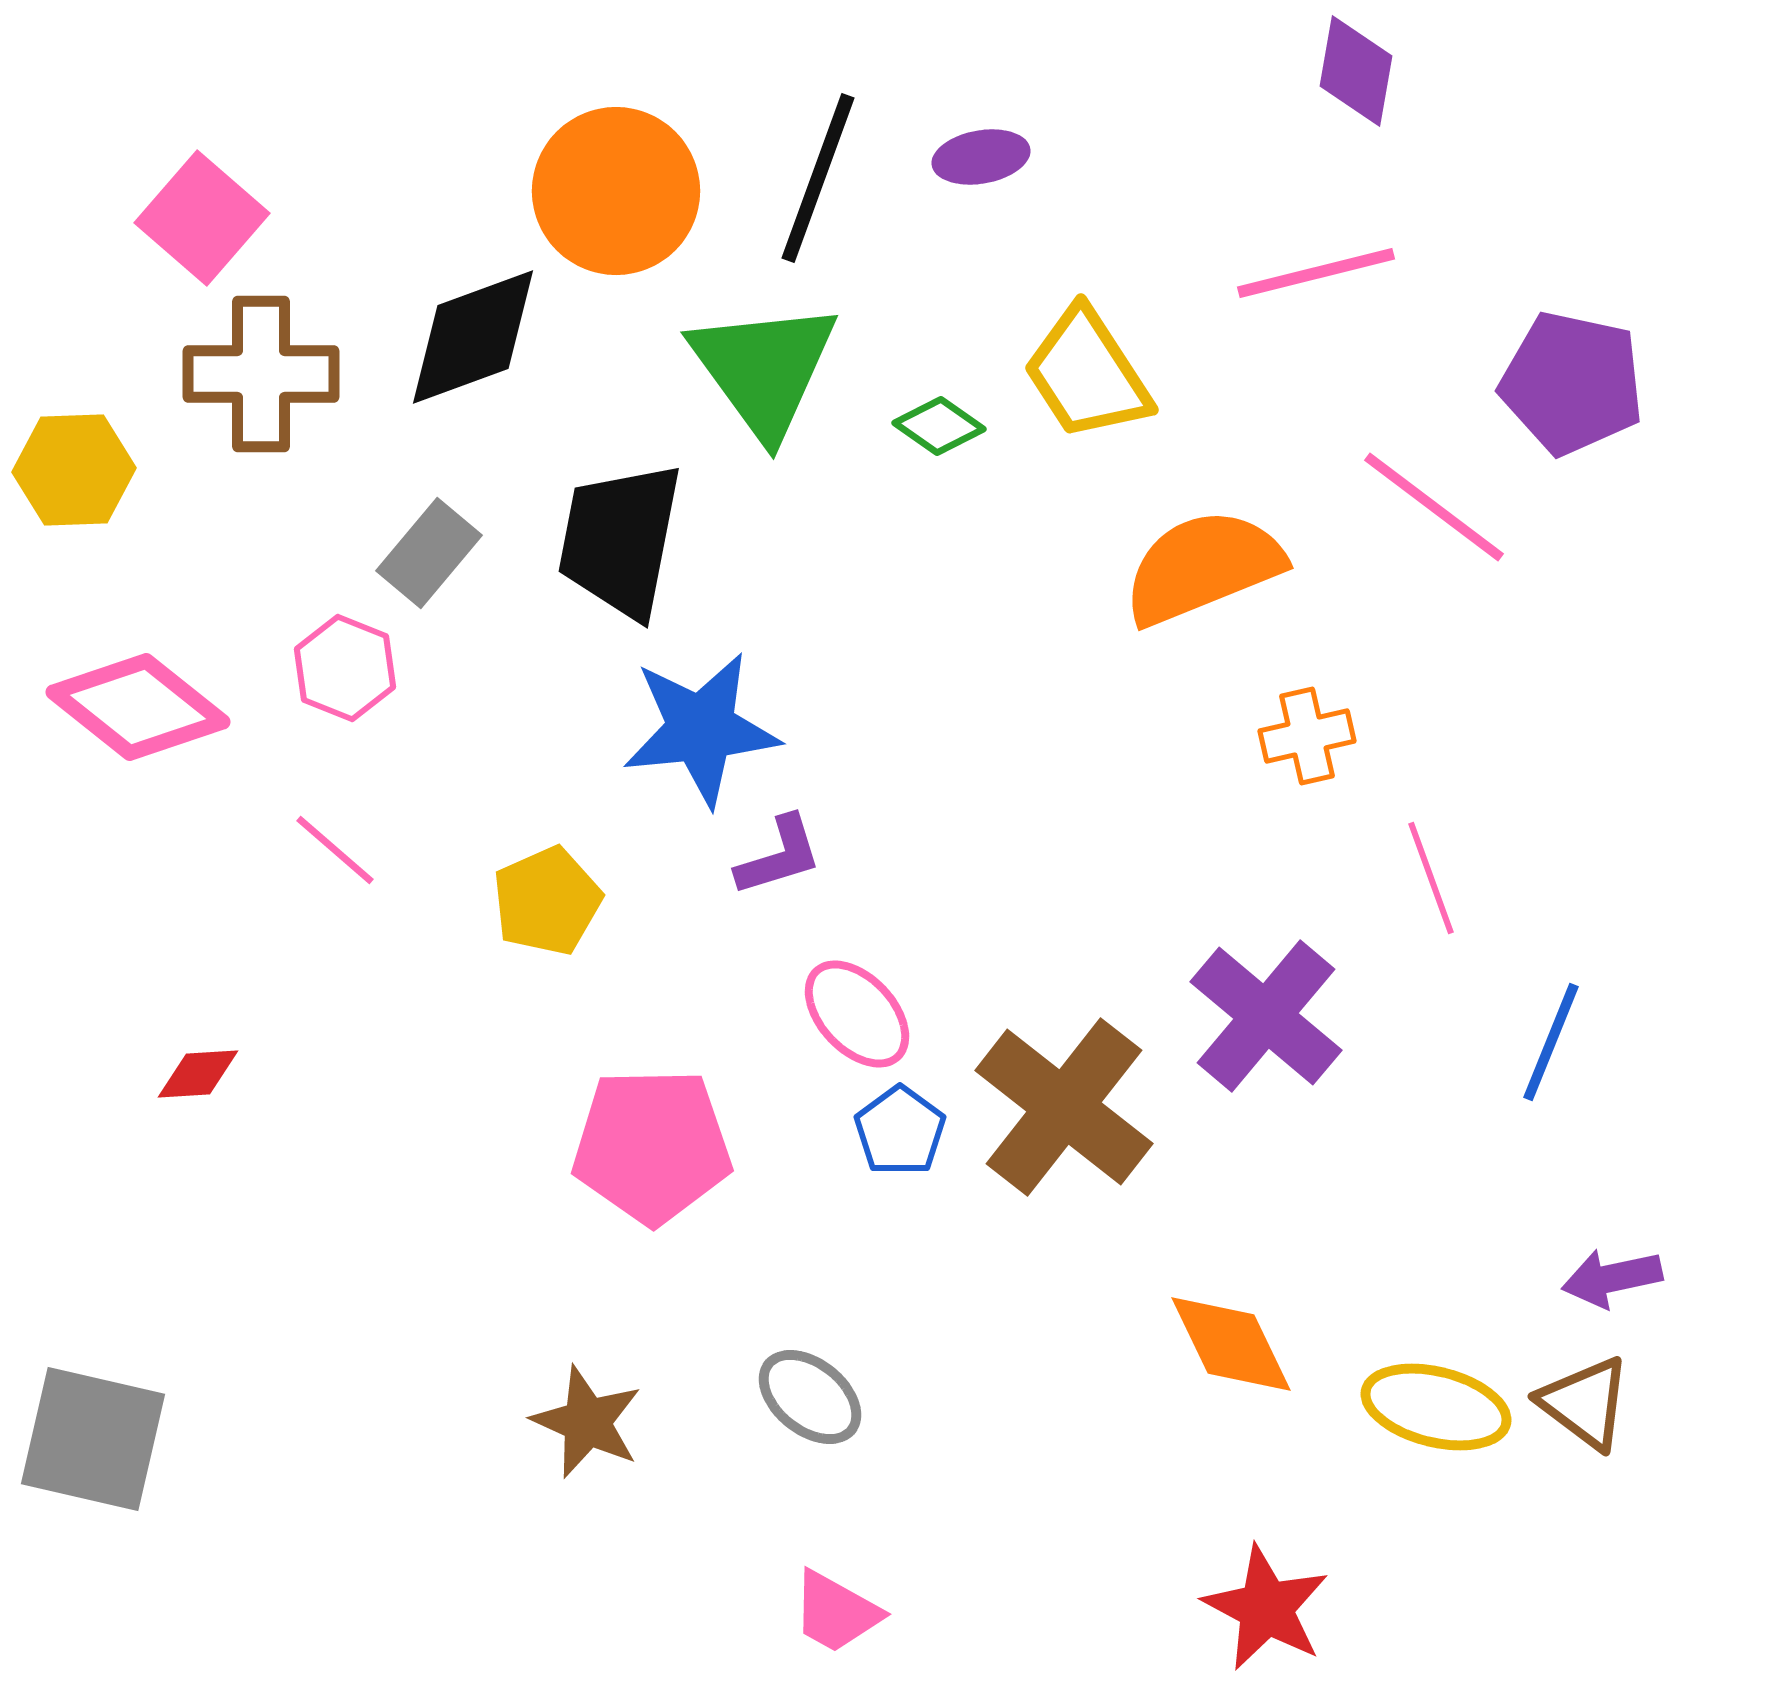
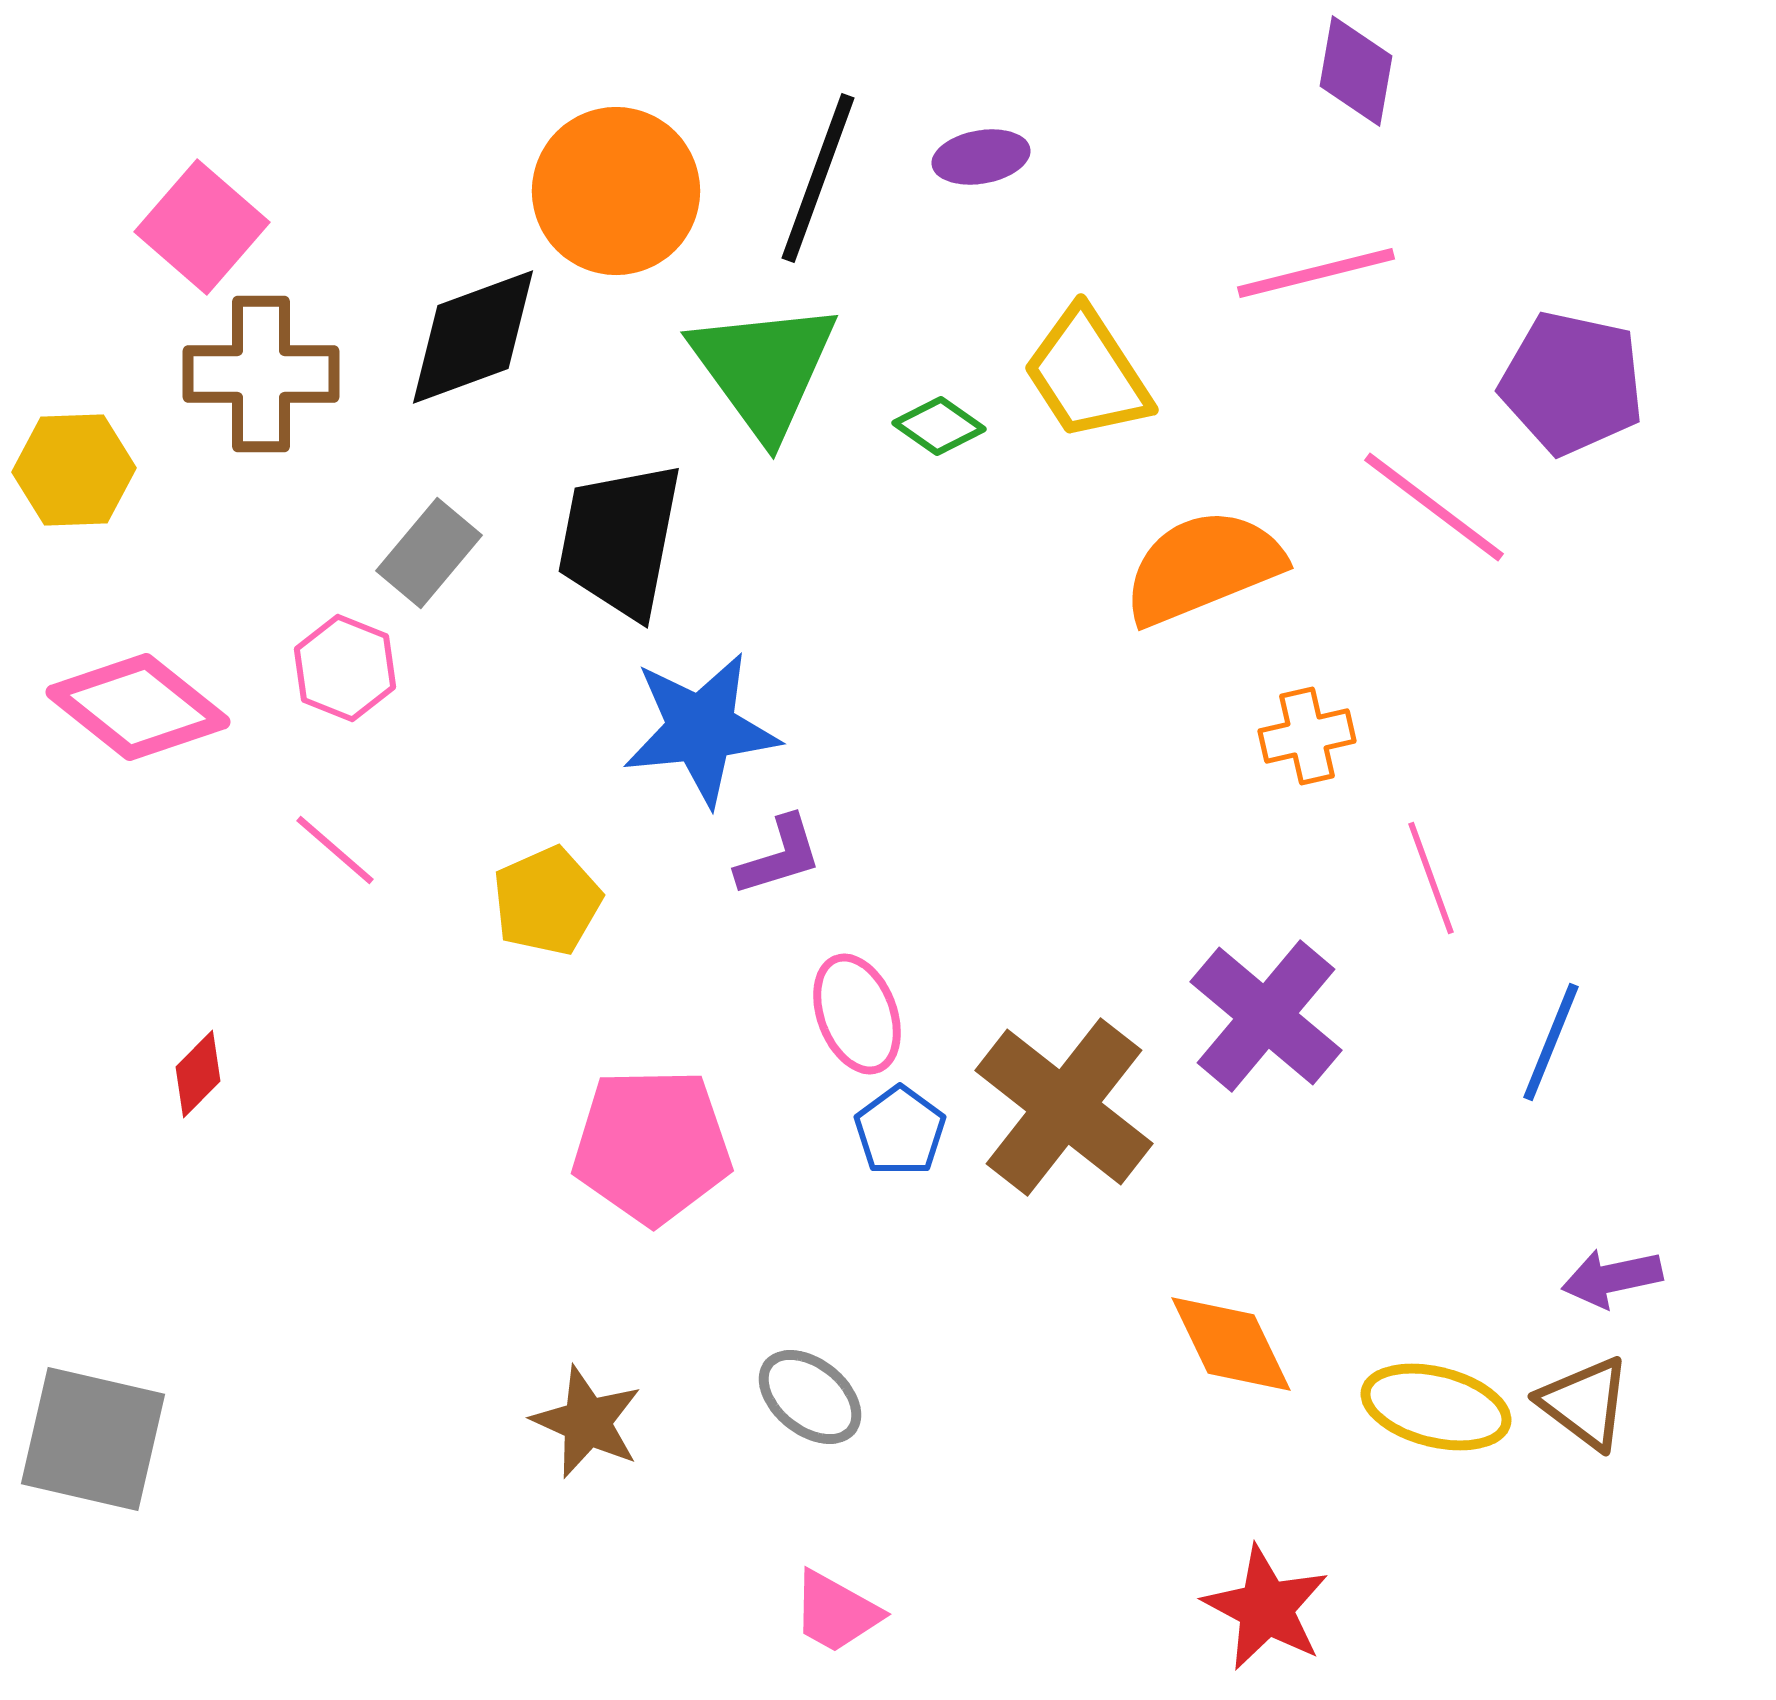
pink square at (202, 218): moved 9 px down
pink ellipse at (857, 1014): rotated 22 degrees clockwise
red diamond at (198, 1074): rotated 42 degrees counterclockwise
